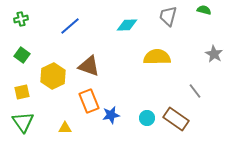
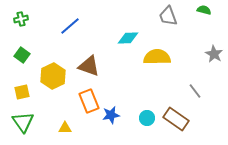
gray trapezoid: rotated 35 degrees counterclockwise
cyan diamond: moved 1 px right, 13 px down
